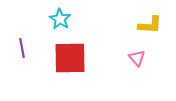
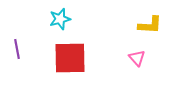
cyan star: rotated 25 degrees clockwise
purple line: moved 5 px left, 1 px down
